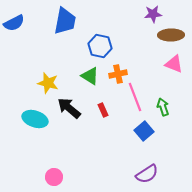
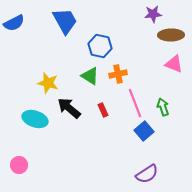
blue trapezoid: rotated 40 degrees counterclockwise
pink line: moved 6 px down
pink circle: moved 35 px left, 12 px up
